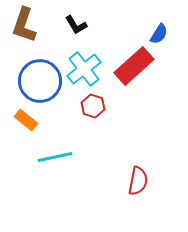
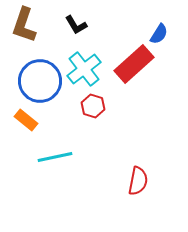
red rectangle: moved 2 px up
